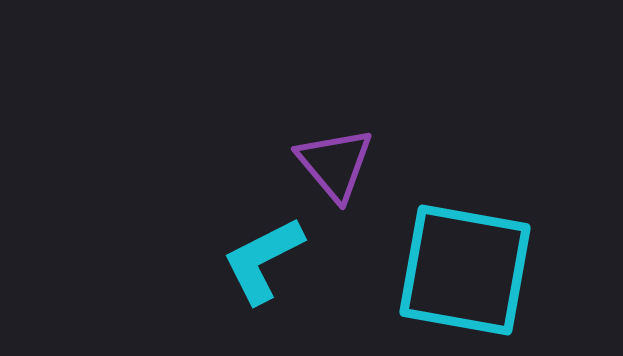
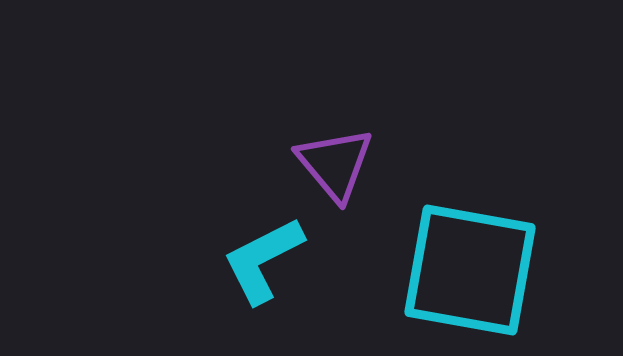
cyan square: moved 5 px right
